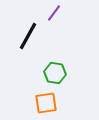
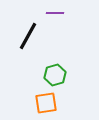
purple line: moved 1 px right; rotated 54 degrees clockwise
green hexagon: moved 2 px down; rotated 25 degrees counterclockwise
